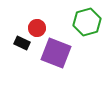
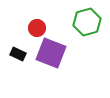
black rectangle: moved 4 px left, 11 px down
purple square: moved 5 px left
